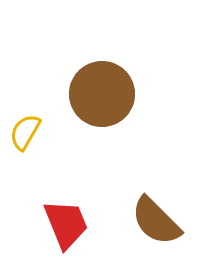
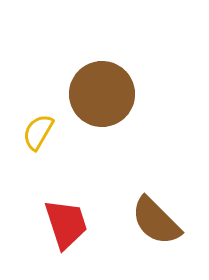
yellow semicircle: moved 13 px right
red trapezoid: rotated 4 degrees clockwise
